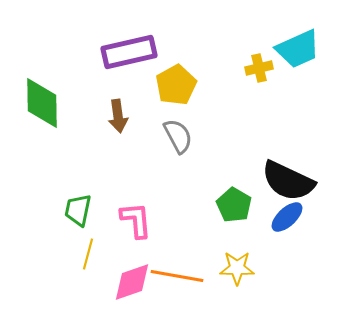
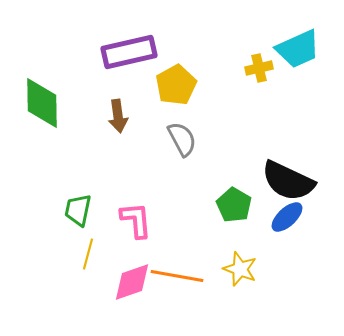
gray semicircle: moved 4 px right, 3 px down
yellow star: moved 3 px right, 1 px down; rotated 20 degrees clockwise
